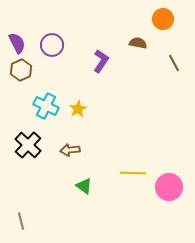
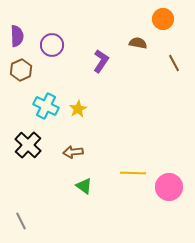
purple semicircle: moved 7 px up; rotated 25 degrees clockwise
brown arrow: moved 3 px right, 2 px down
gray line: rotated 12 degrees counterclockwise
